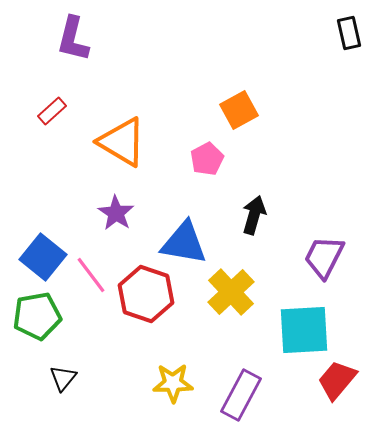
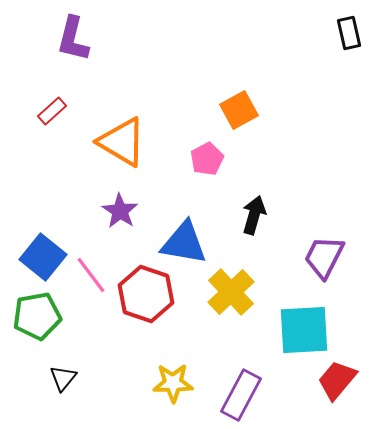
purple star: moved 4 px right, 2 px up
